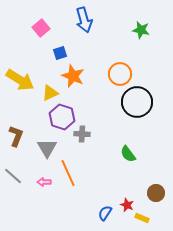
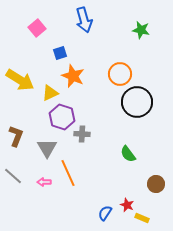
pink square: moved 4 px left
brown circle: moved 9 px up
